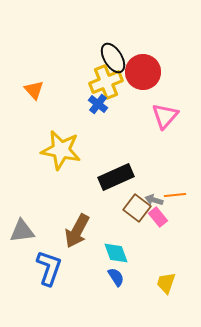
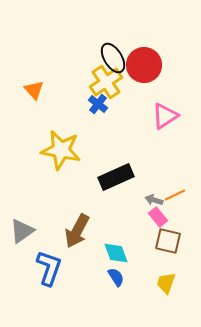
red circle: moved 1 px right, 7 px up
yellow cross: rotated 12 degrees counterclockwise
pink triangle: rotated 16 degrees clockwise
orange line: rotated 20 degrees counterclockwise
brown square: moved 31 px right, 33 px down; rotated 24 degrees counterclockwise
gray triangle: rotated 28 degrees counterclockwise
